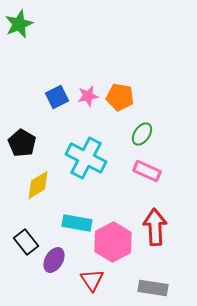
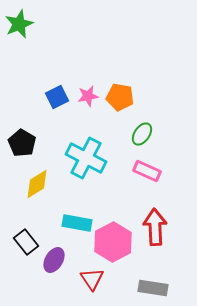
yellow diamond: moved 1 px left, 1 px up
red triangle: moved 1 px up
